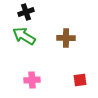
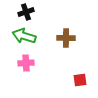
green arrow: rotated 15 degrees counterclockwise
pink cross: moved 6 px left, 17 px up
